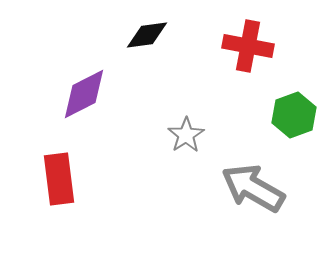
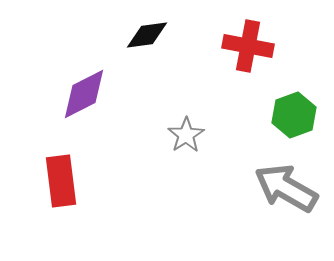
red rectangle: moved 2 px right, 2 px down
gray arrow: moved 33 px right
